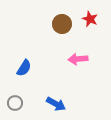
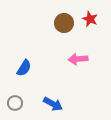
brown circle: moved 2 px right, 1 px up
blue arrow: moved 3 px left
